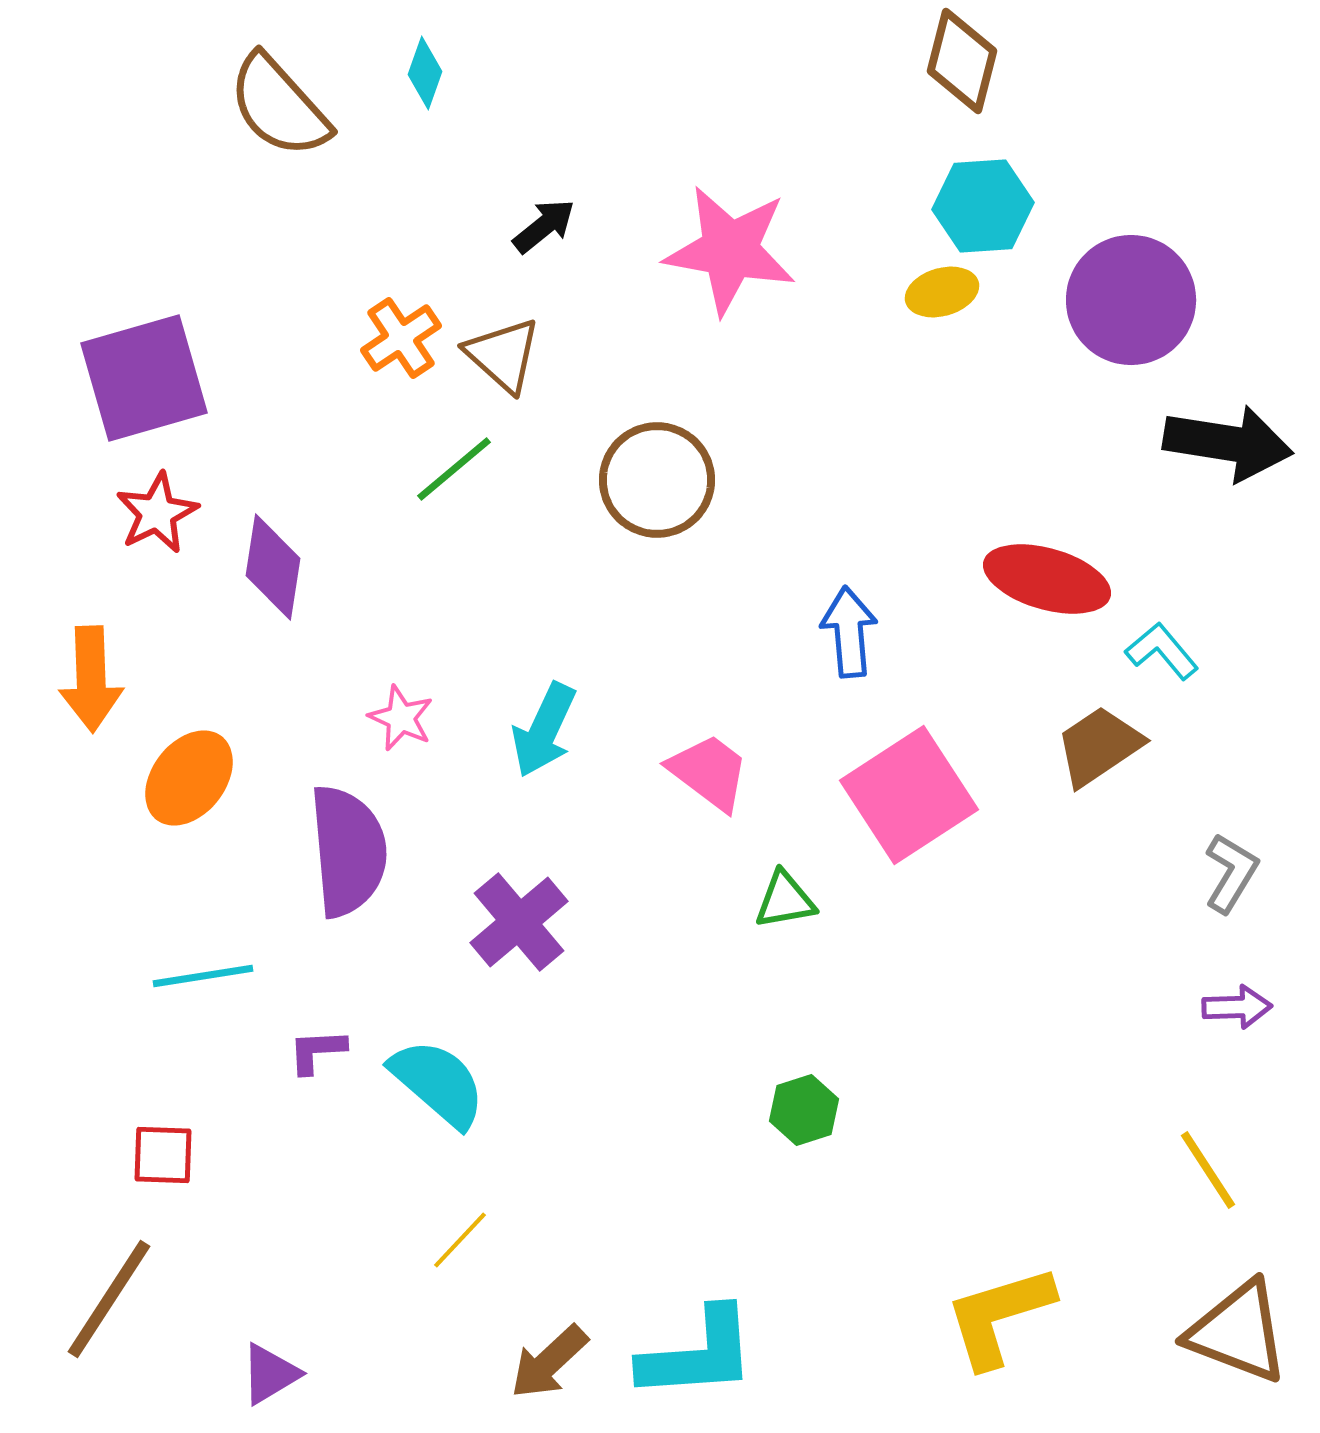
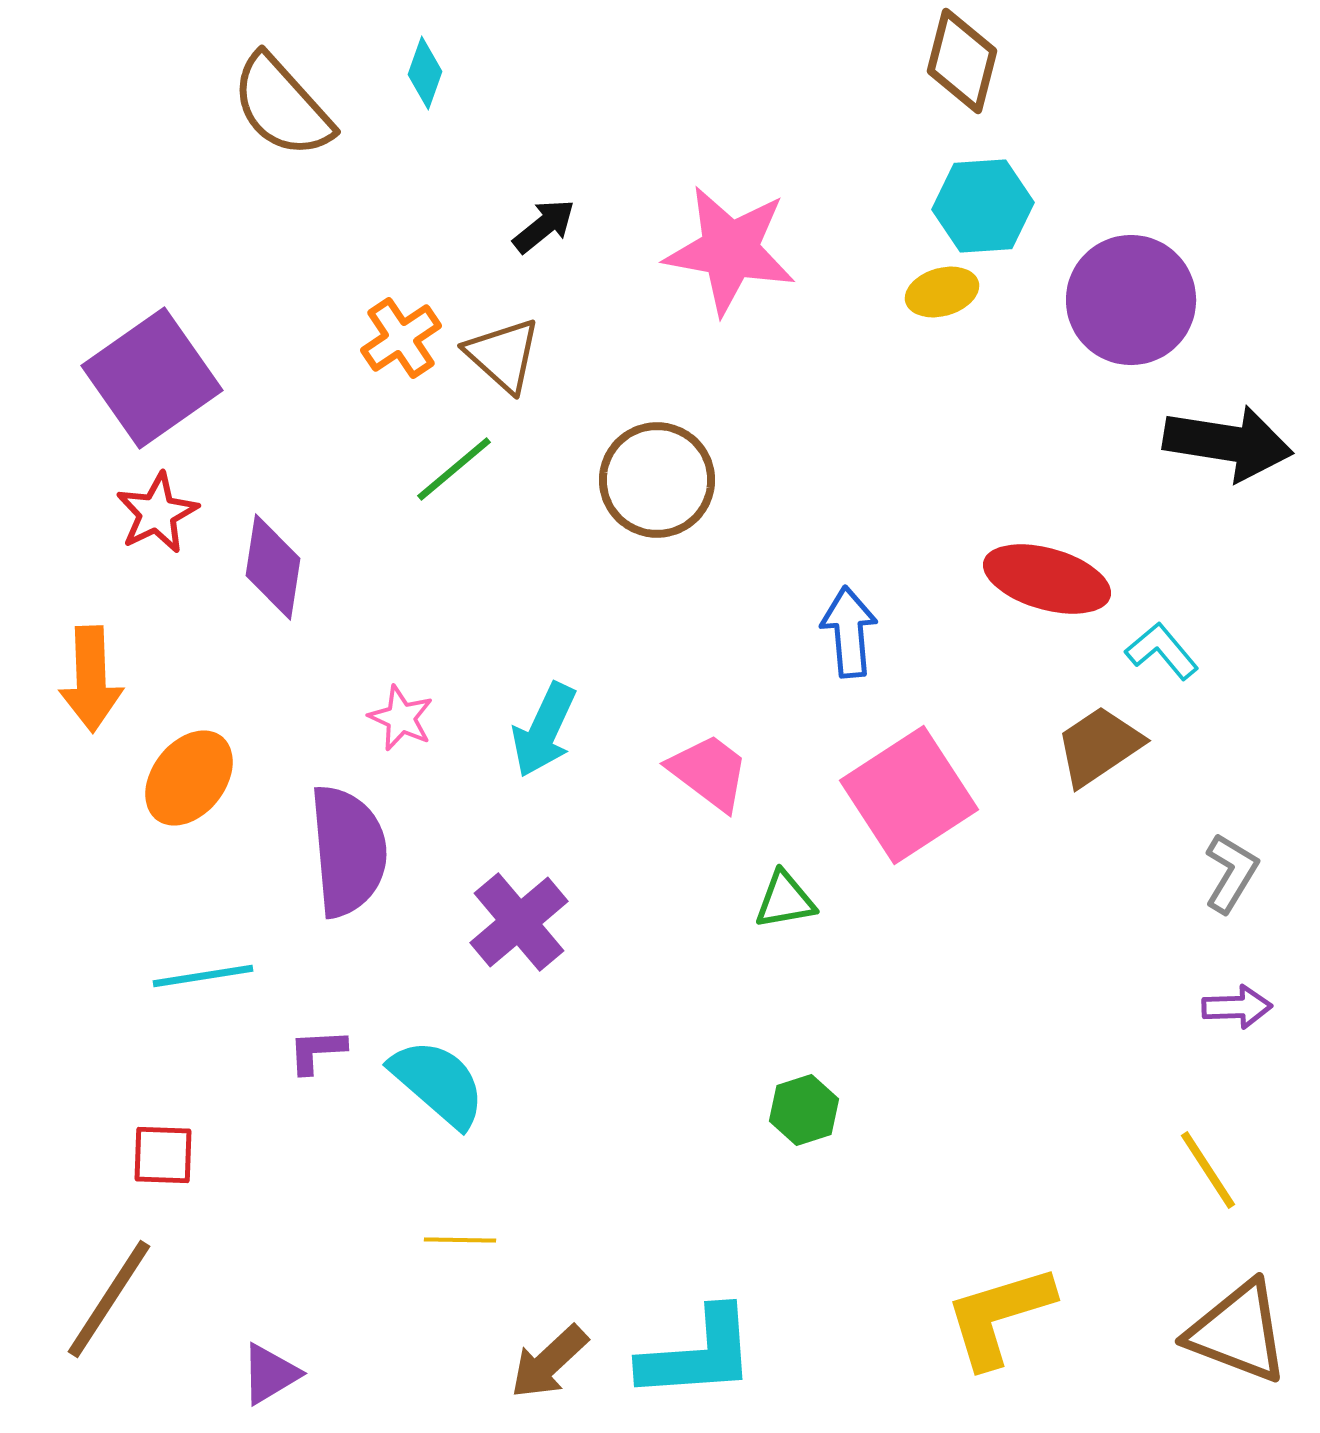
brown semicircle at (279, 106): moved 3 px right
purple square at (144, 378): moved 8 px right; rotated 19 degrees counterclockwise
yellow line at (460, 1240): rotated 48 degrees clockwise
